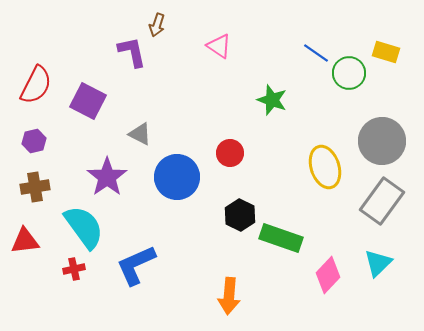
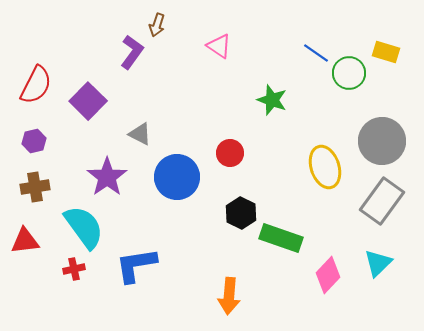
purple L-shape: rotated 48 degrees clockwise
purple square: rotated 18 degrees clockwise
black hexagon: moved 1 px right, 2 px up
blue L-shape: rotated 15 degrees clockwise
